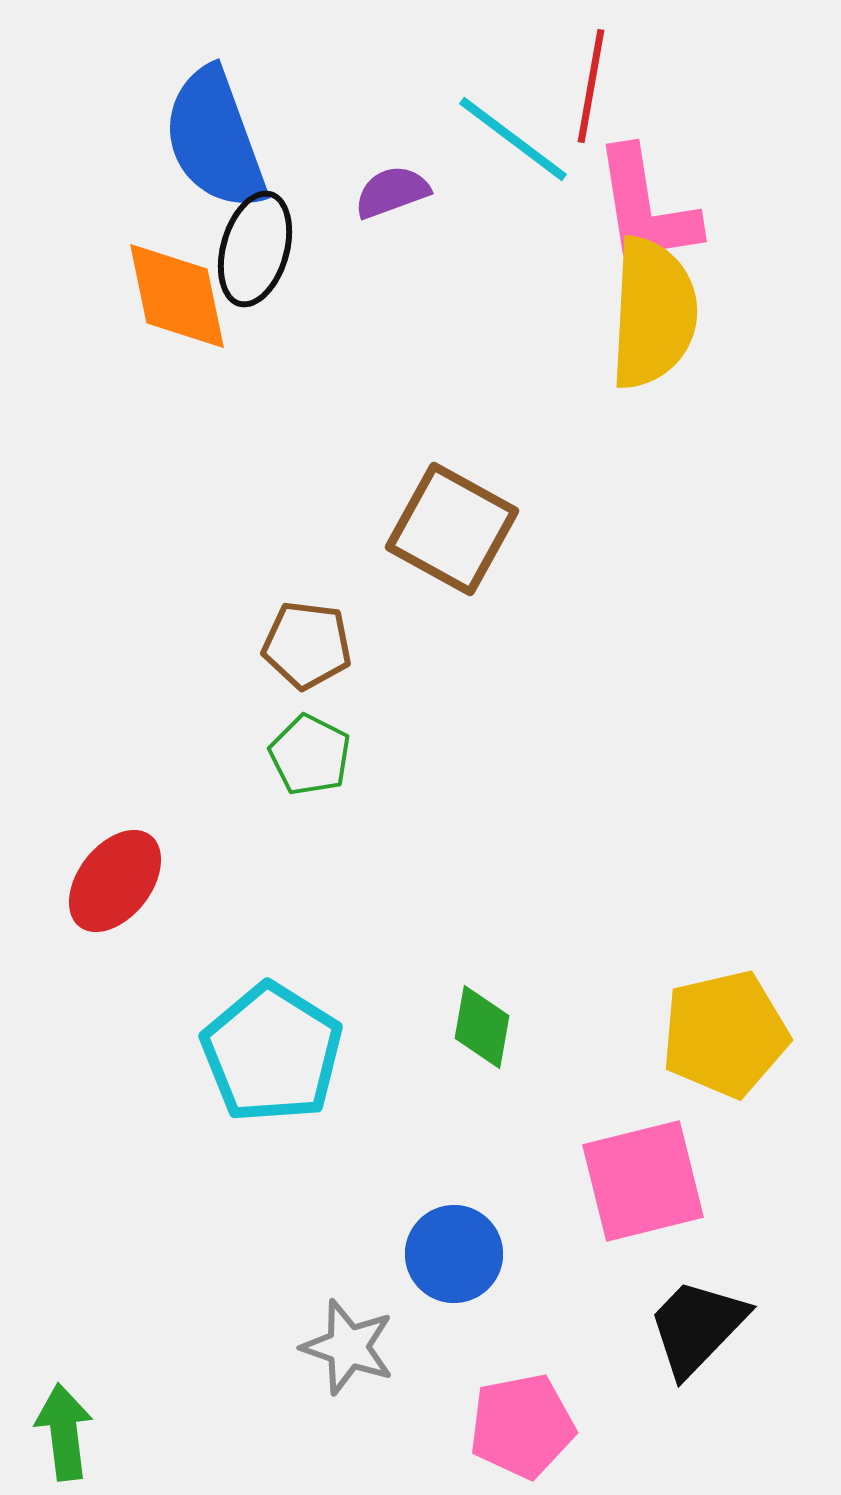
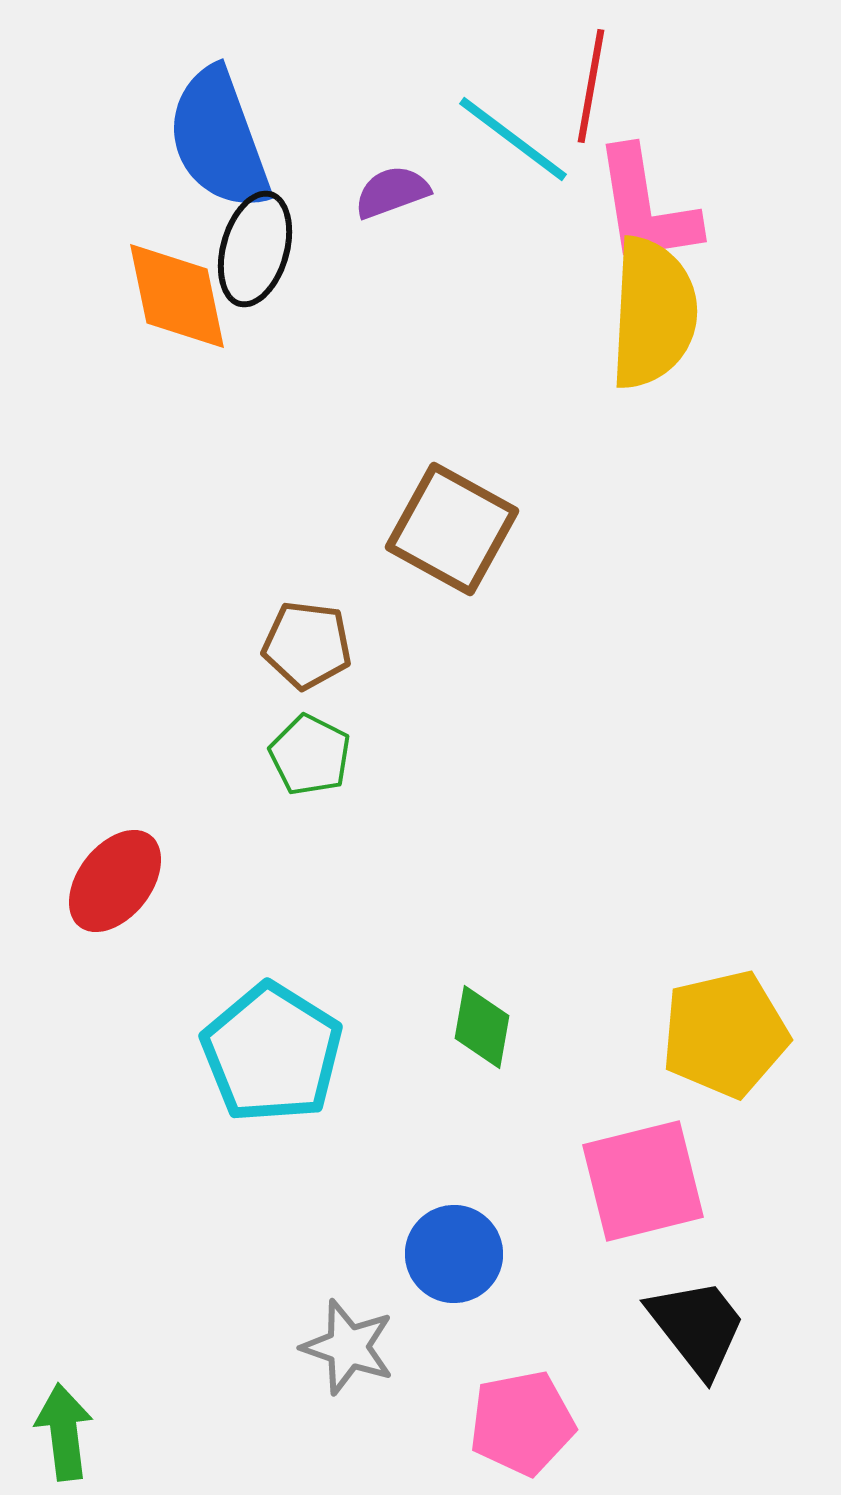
blue semicircle: moved 4 px right
black trapezoid: rotated 98 degrees clockwise
pink pentagon: moved 3 px up
